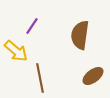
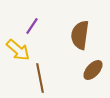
yellow arrow: moved 2 px right, 1 px up
brown ellipse: moved 6 px up; rotated 10 degrees counterclockwise
